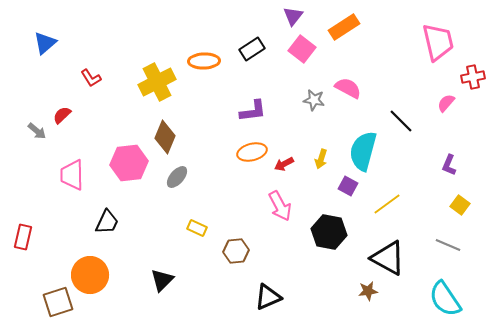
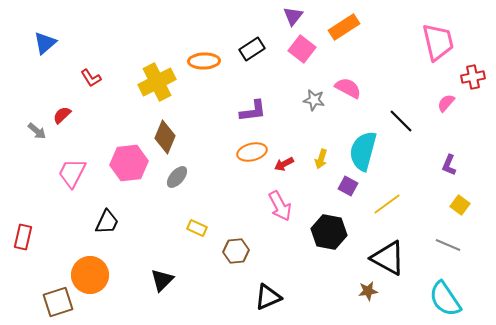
pink trapezoid at (72, 175): moved 2 px up; rotated 28 degrees clockwise
